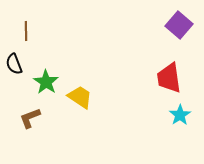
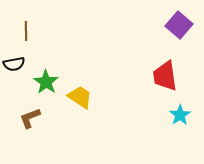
black semicircle: rotated 80 degrees counterclockwise
red trapezoid: moved 4 px left, 2 px up
